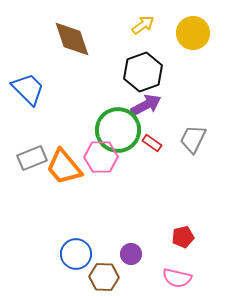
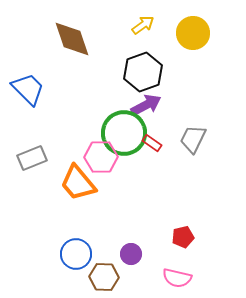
green circle: moved 6 px right, 3 px down
orange trapezoid: moved 14 px right, 16 px down
